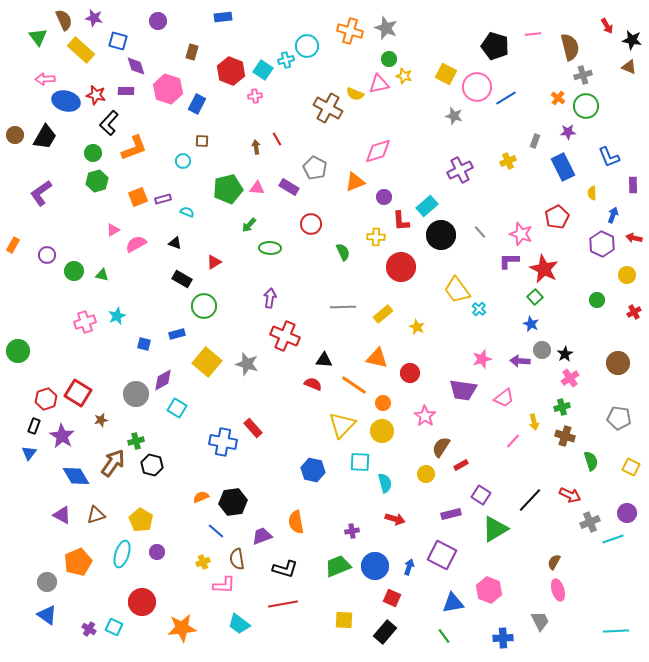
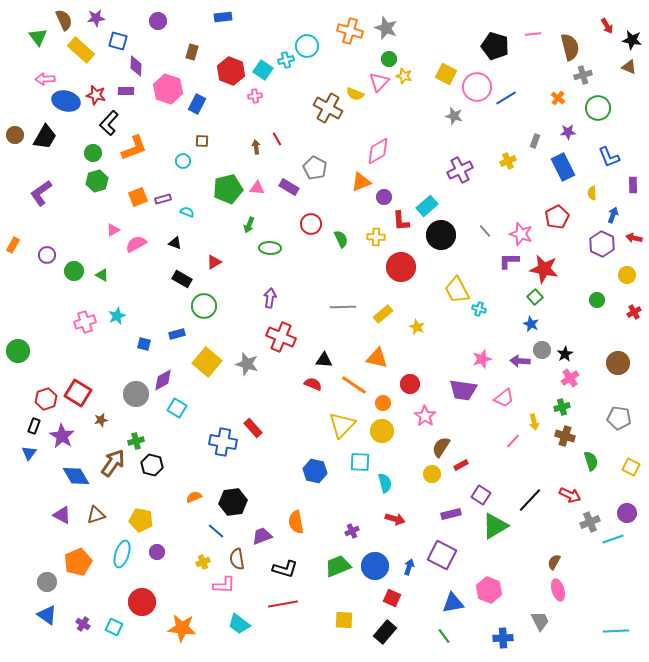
purple star at (94, 18): moved 2 px right; rotated 18 degrees counterclockwise
purple diamond at (136, 66): rotated 20 degrees clockwise
pink triangle at (379, 84): moved 2 px up; rotated 35 degrees counterclockwise
green circle at (586, 106): moved 12 px right, 2 px down
pink diamond at (378, 151): rotated 12 degrees counterclockwise
orange triangle at (355, 182): moved 6 px right
green arrow at (249, 225): rotated 21 degrees counterclockwise
gray line at (480, 232): moved 5 px right, 1 px up
green semicircle at (343, 252): moved 2 px left, 13 px up
red star at (544, 269): rotated 16 degrees counterclockwise
green triangle at (102, 275): rotated 16 degrees clockwise
yellow trapezoid at (457, 290): rotated 8 degrees clockwise
cyan cross at (479, 309): rotated 24 degrees counterclockwise
red cross at (285, 336): moved 4 px left, 1 px down
red circle at (410, 373): moved 11 px down
blue hexagon at (313, 470): moved 2 px right, 1 px down
yellow circle at (426, 474): moved 6 px right
orange semicircle at (201, 497): moved 7 px left
yellow pentagon at (141, 520): rotated 20 degrees counterclockwise
green triangle at (495, 529): moved 3 px up
purple cross at (352, 531): rotated 16 degrees counterclockwise
orange star at (182, 628): rotated 12 degrees clockwise
purple cross at (89, 629): moved 6 px left, 5 px up
